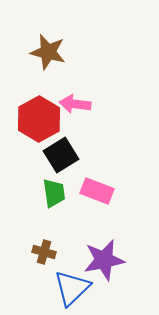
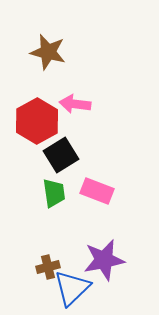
red hexagon: moved 2 px left, 2 px down
brown cross: moved 4 px right, 15 px down; rotated 30 degrees counterclockwise
